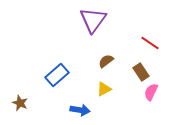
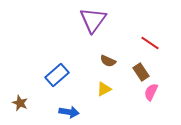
brown semicircle: moved 2 px right; rotated 119 degrees counterclockwise
blue arrow: moved 11 px left, 2 px down
